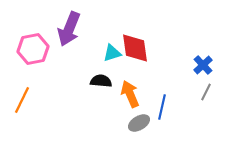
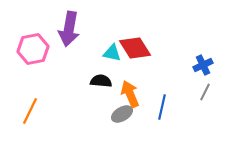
purple arrow: rotated 12 degrees counterclockwise
red diamond: rotated 24 degrees counterclockwise
cyan triangle: rotated 30 degrees clockwise
blue cross: rotated 18 degrees clockwise
gray line: moved 1 px left
orange line: moved 8 px right, 11 px down
gray ellipse: moved 17 px left, 9 px up
